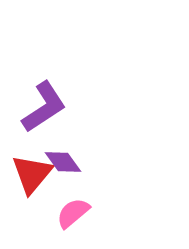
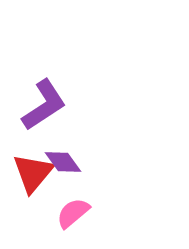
purple L-shape: moved 2 px up
red triangle: moved 1 px right, 1 px up
